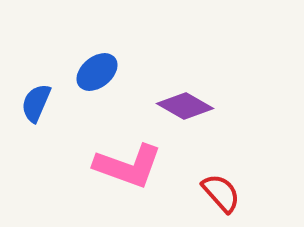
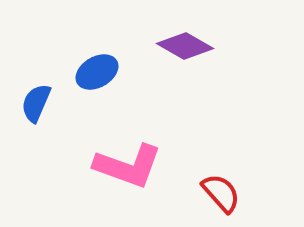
blue ellipse: rotated 9 degrees clockwise
purple diamond: moved 60 px up
